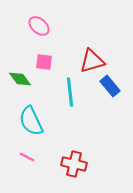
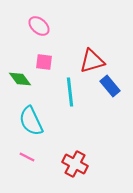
red cross: moved 1 px right; rotated 15 degrees clockwise
